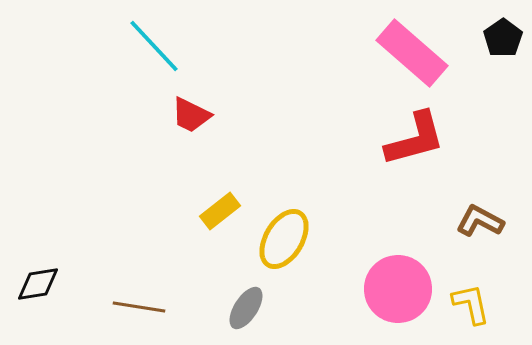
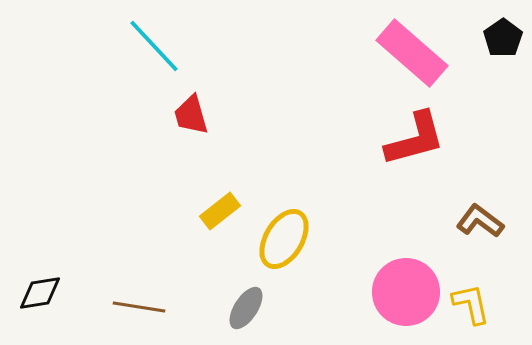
red trapezoid: rotated 48 degrees clockwise
brown L-shape: rotated 9 degrees clockwise
black diamond: moved 2 px right, 9 px down
pink circle: moved 8 px right, 3 px down
